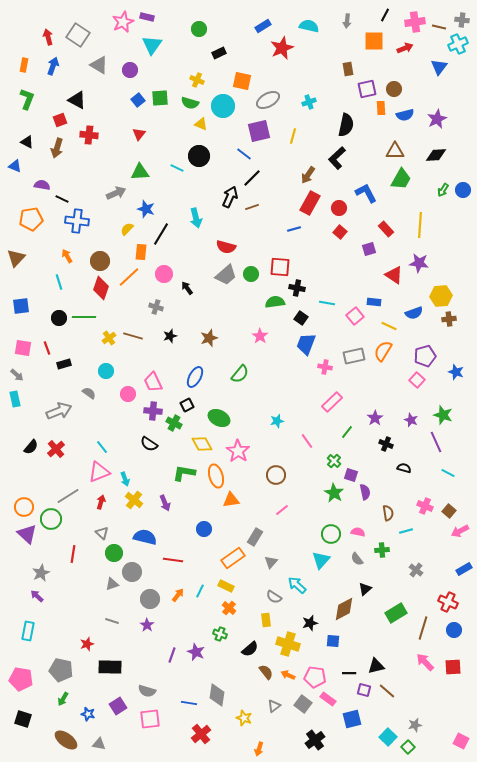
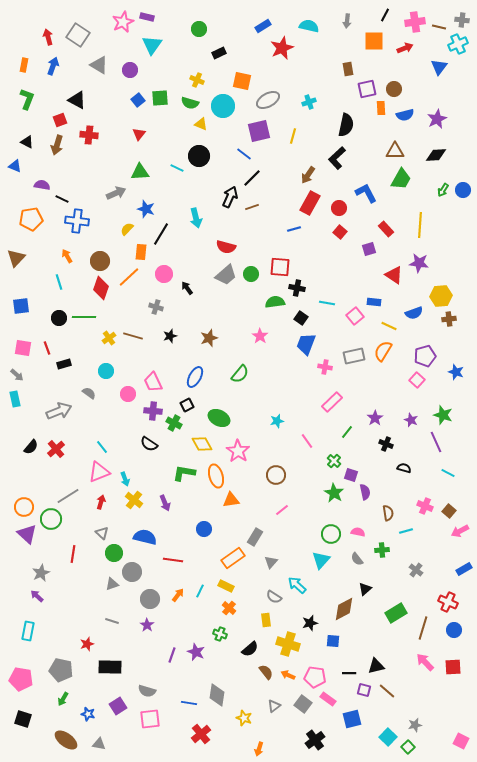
brown arrow at (57, 148): moved 3 px up
